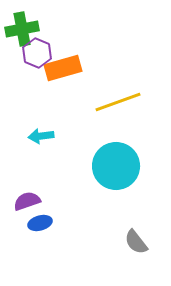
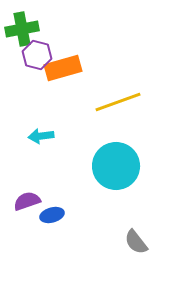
purple hexagon: moved 2 px down; rotated 8 degrees counterclockwise
blue ellipse: moved 12 px right, 8 px up
